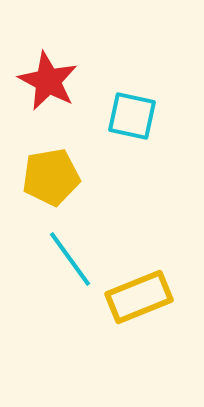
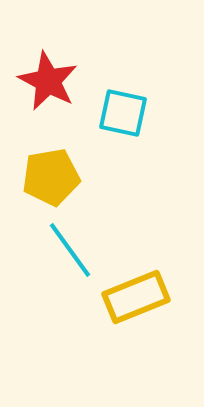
cyan square: moved 9 px left, 3 px up
cyan line: moved 9 px up
yellow rectangle: moved 3 px left
